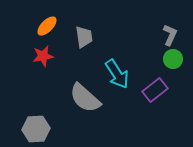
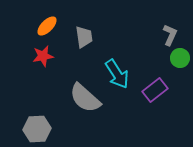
green circle: moved 7 px right, 1 px up
gray hexagon: moved 1 px right
